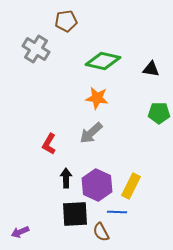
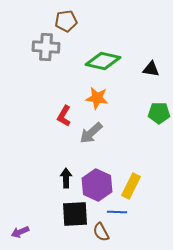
gray cross: moved 10 px right, 2 px up; rotated 28 degrees counterclockwise
red L-shape: moved 15 px right, 28 px up
